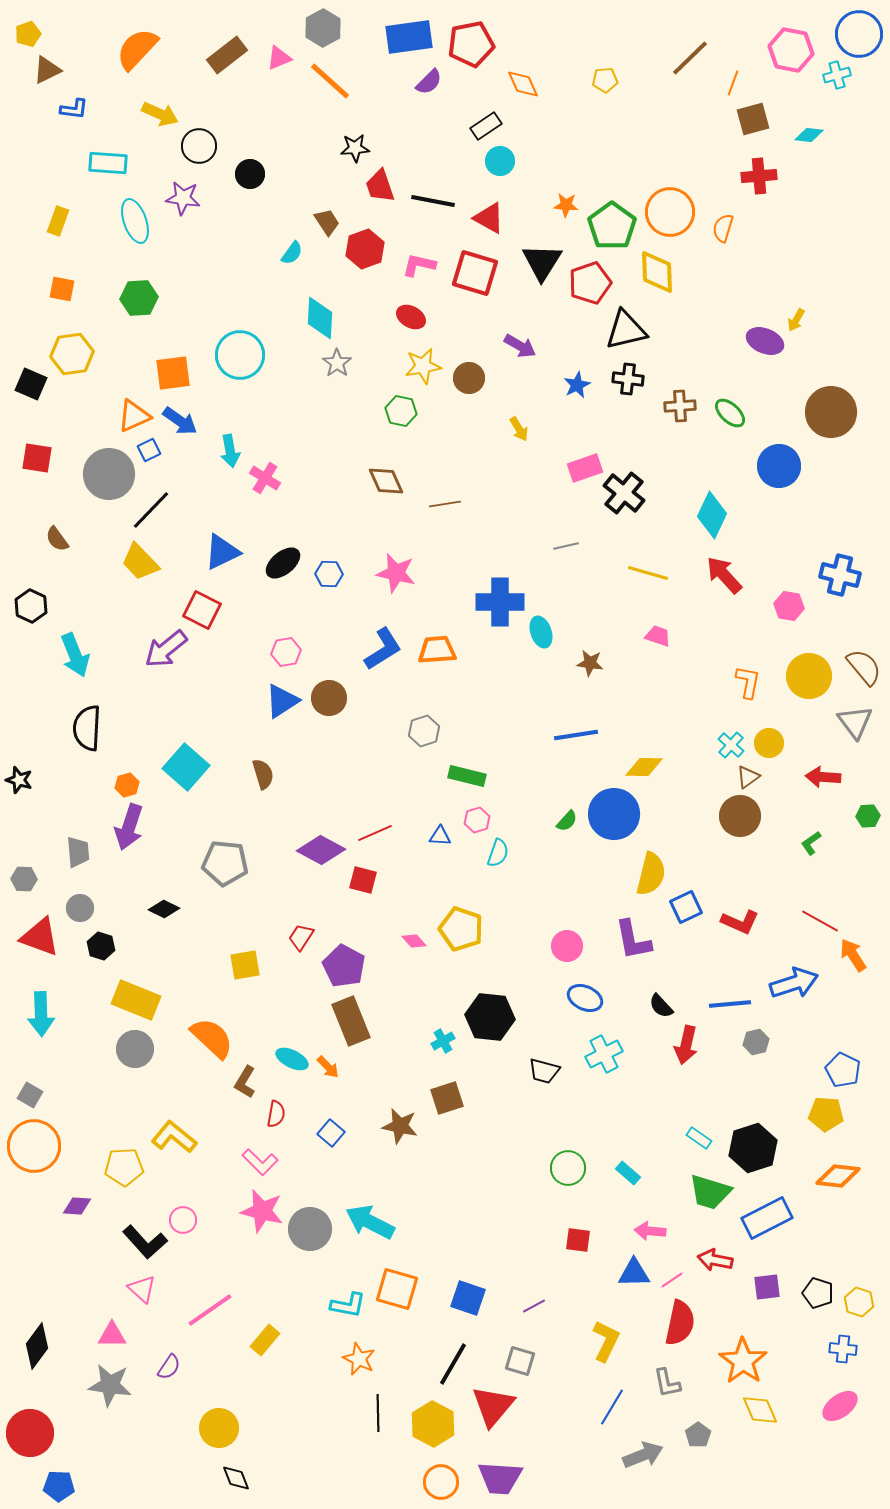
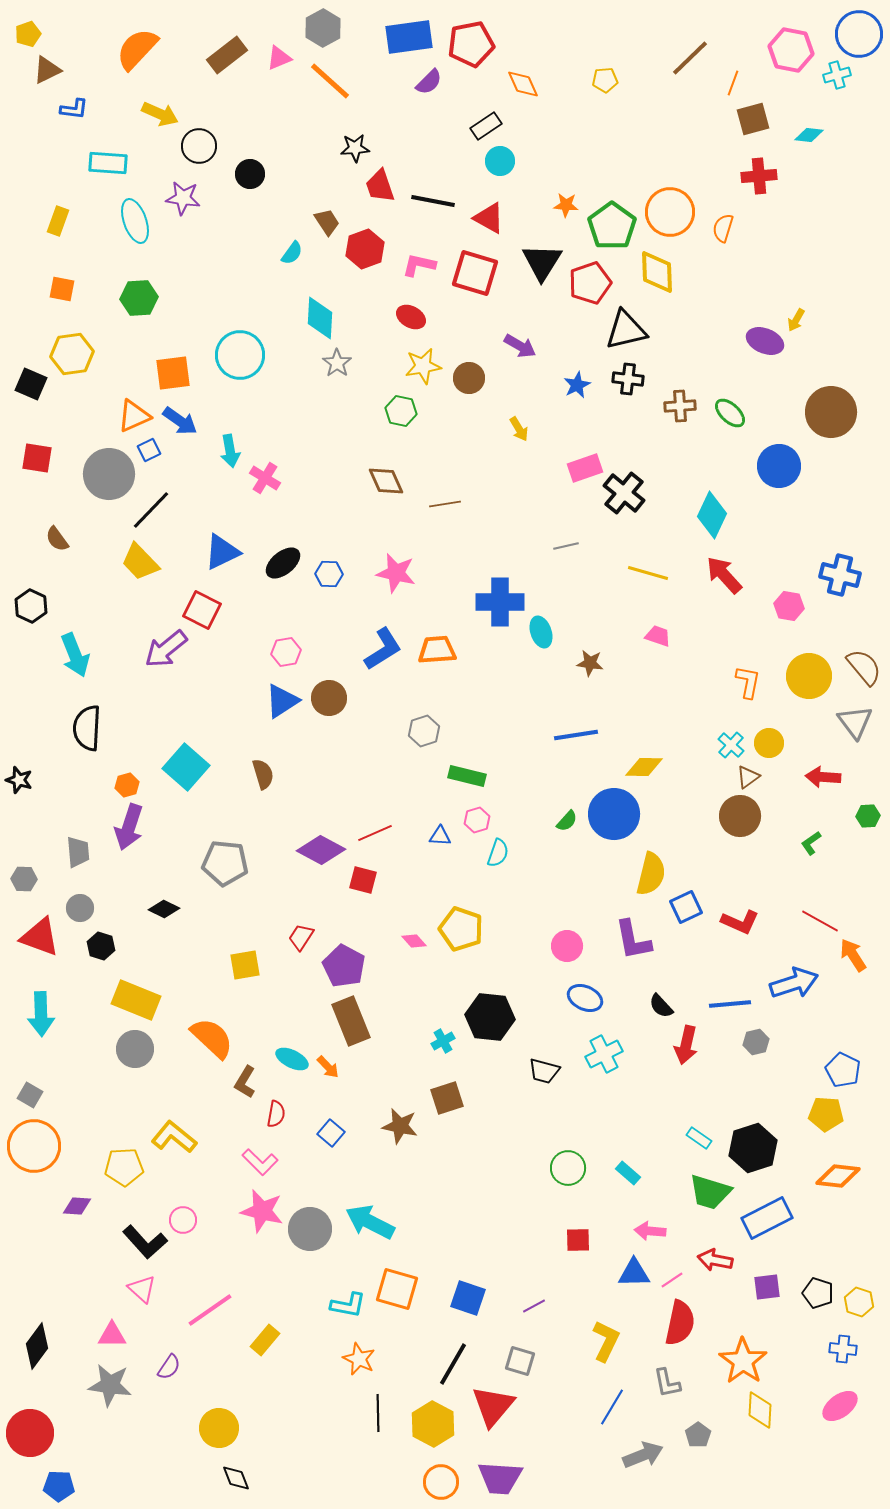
red square at (578, 1240): rotated 8 degrees counterclockwise
yellow diamond at (760, 1410): rotated 27 degrees clockwise
